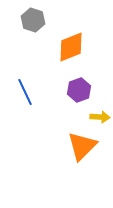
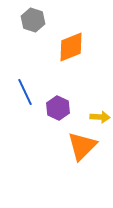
purple hexagon: moved 21 px left, 18 px down; rotated 15 degrees counterclockwise
